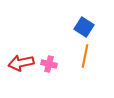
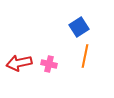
blue square: moved 5 px left; rotated 24 degrees clockwise
red arrow: moved 2 px left
